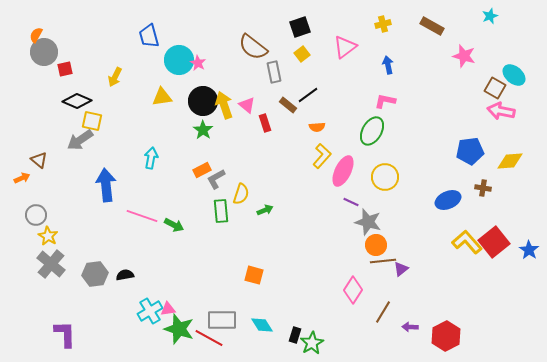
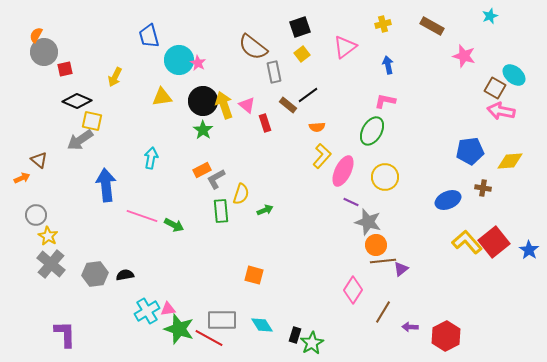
cyan cross at (150, 311): moved 3 px left
